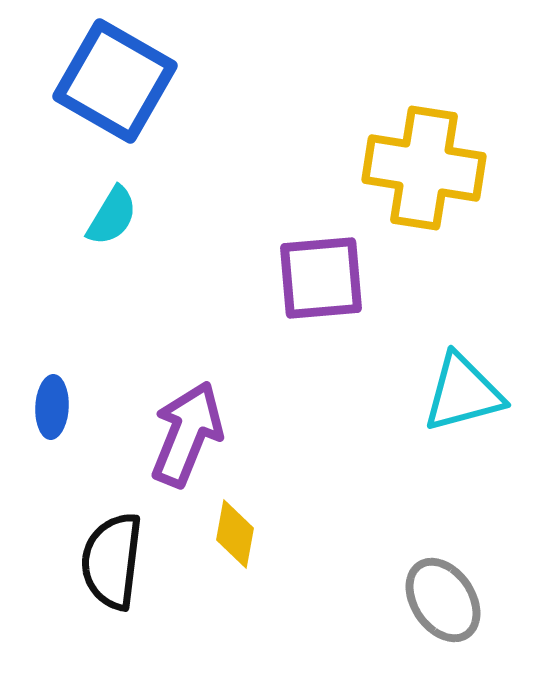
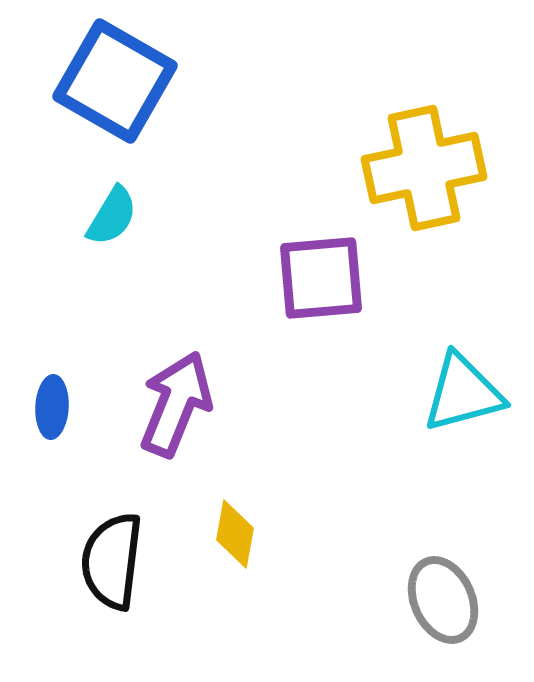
yellow cross: rotated 21 degrees counterclockwise
purple arrow: moved 11 px left, 30 px up
gray ellipse: rotated 10 degrees clockwise
